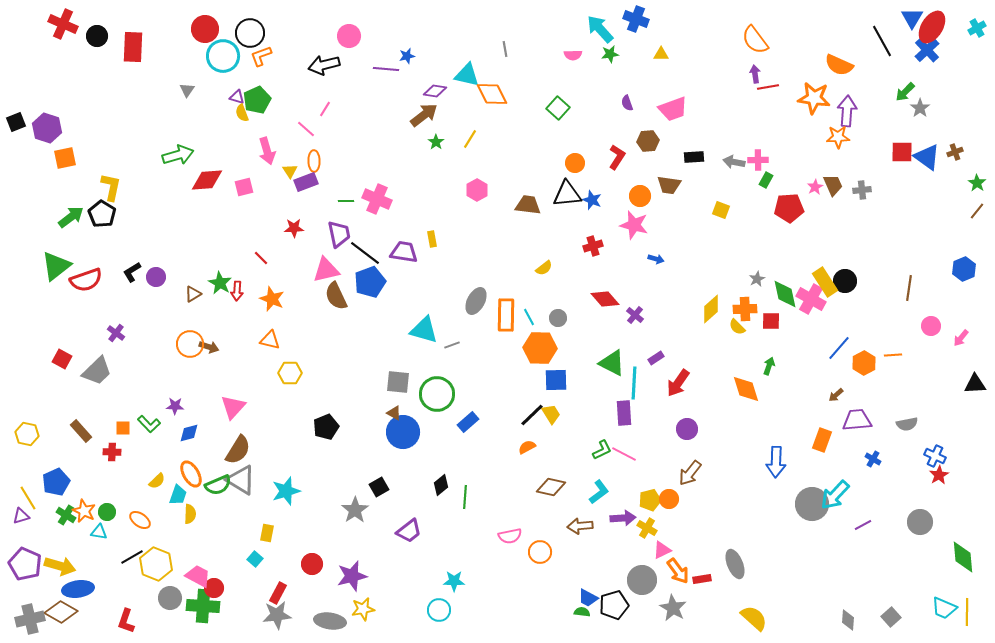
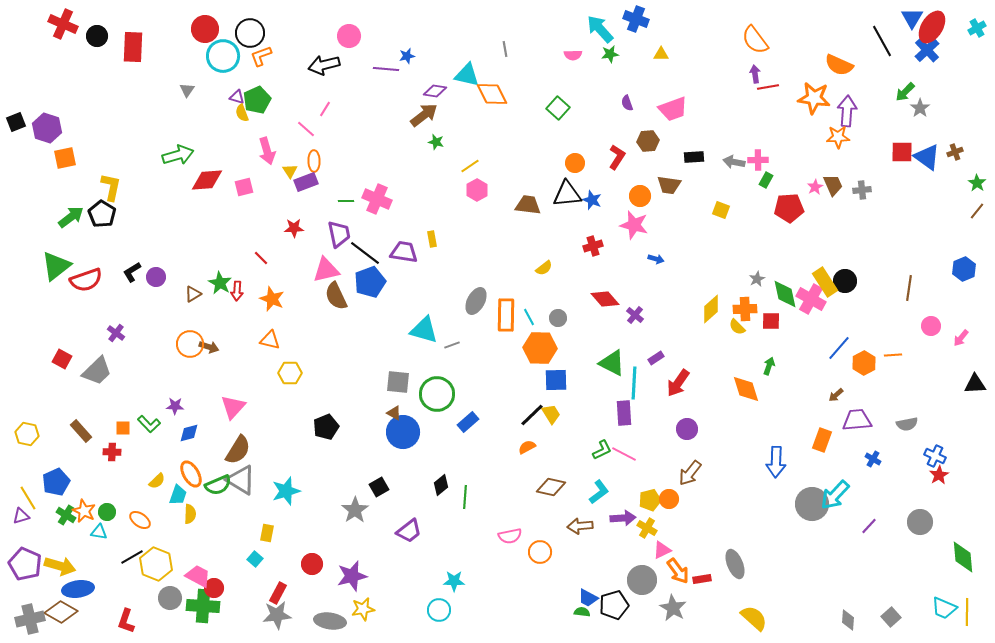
yellow line at (470, 139): moved 27 px down; rotated 24 degrees clockwise
green star at (436, 142): rotated 21 degrees counterclockwise
purple line at (863, 525): moved 6 px right, 1 px down; rotated 18 degrees counterclockwise
